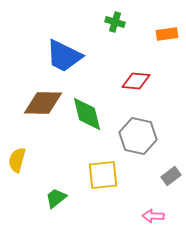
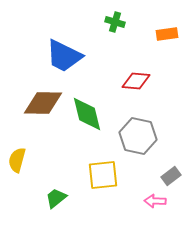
pink arrow: moved 2 px right, 15 px up
